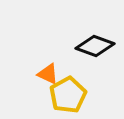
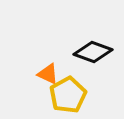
black diamond: moved 2 px left, 6 px down
